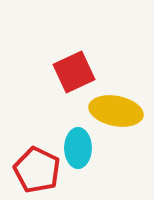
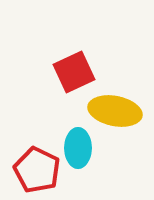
yellow ellipse: moved 1 px left
